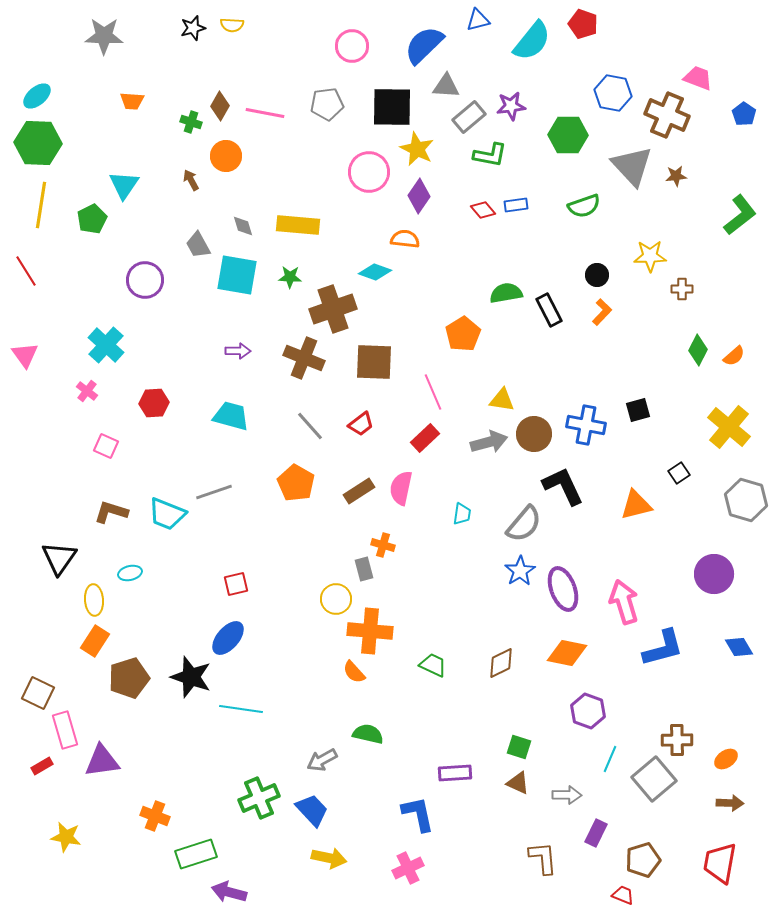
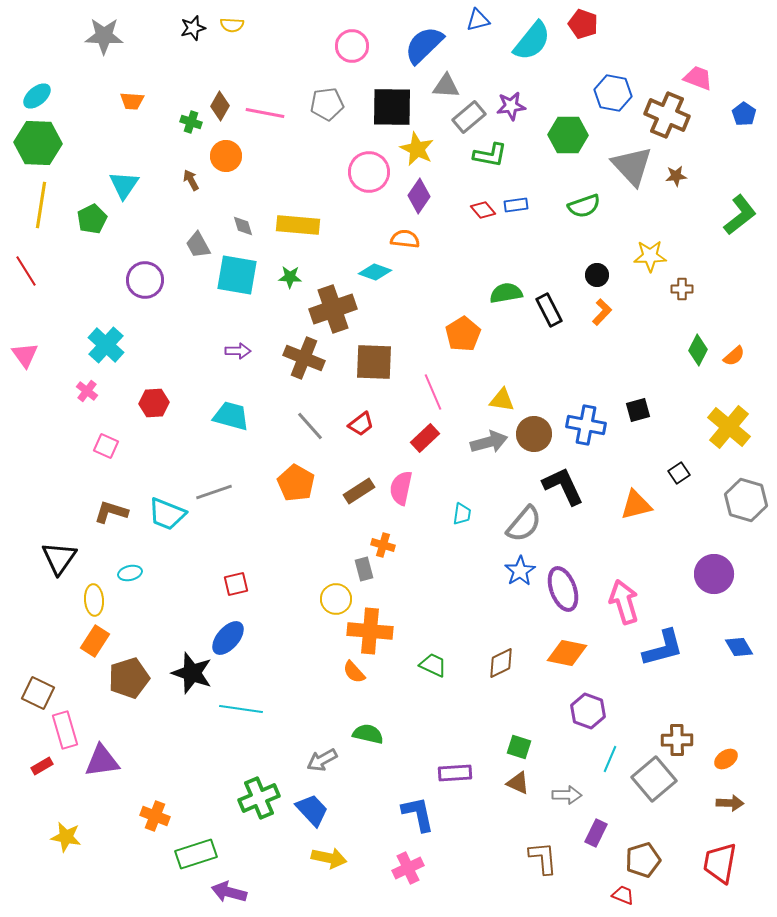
black star at (191, 677): moved 1 px right, 4 px up
